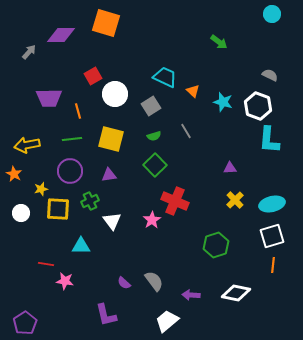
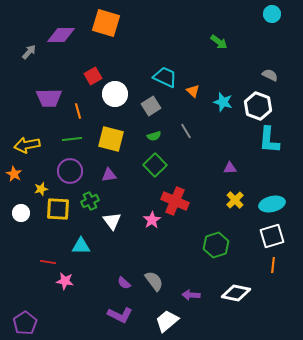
red line at (46, 264): moved 2 px right, 2 px up
purple L-shape at (106, 315): moved 14 px right; rotated 50 degrees counterclockwise
